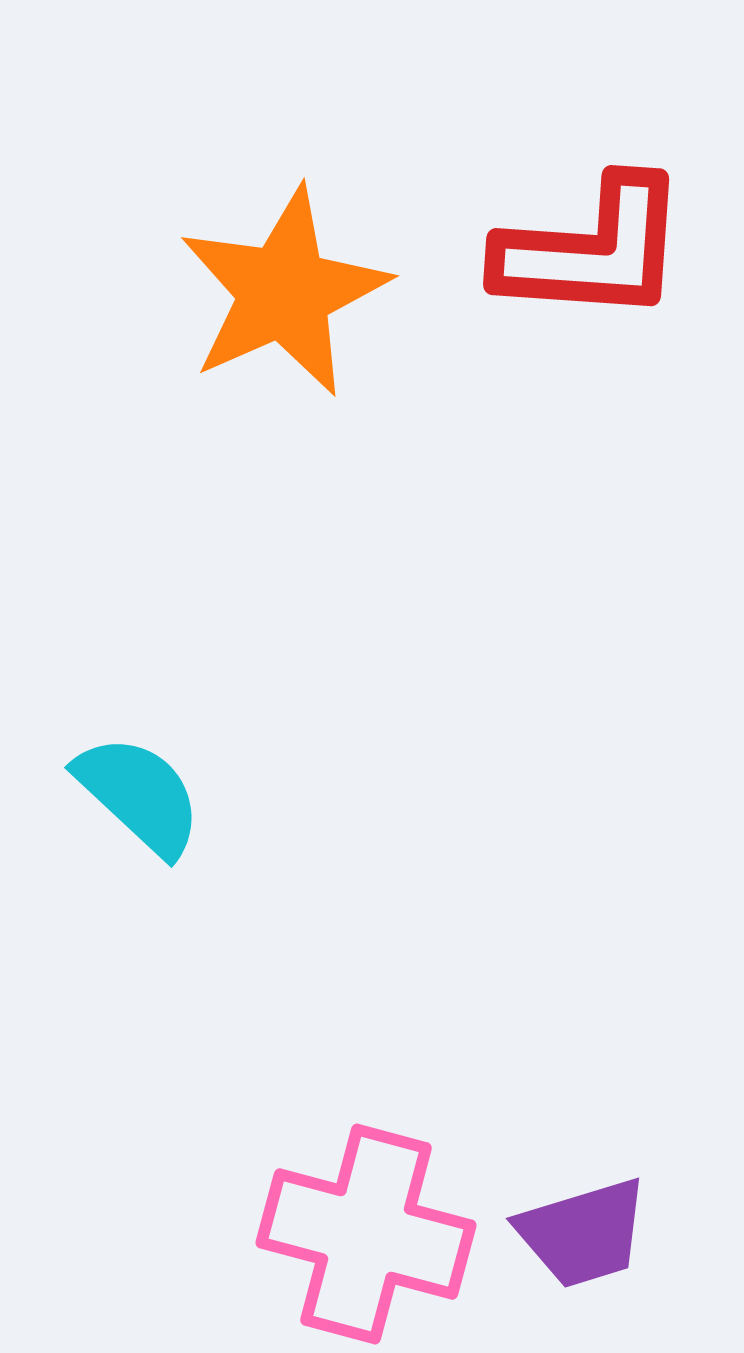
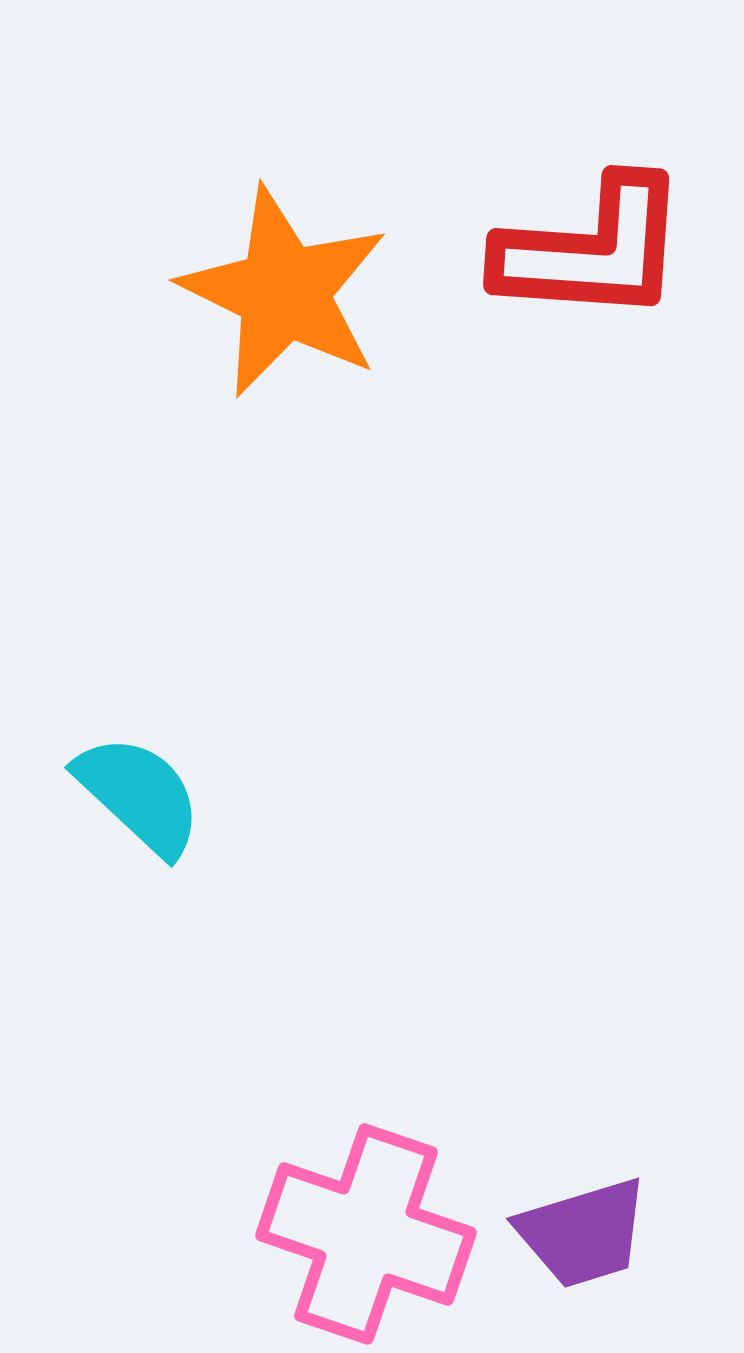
orange star: rotated 22 degrees counterclockwise
pink cross: rotated 4 degrees clockwise
